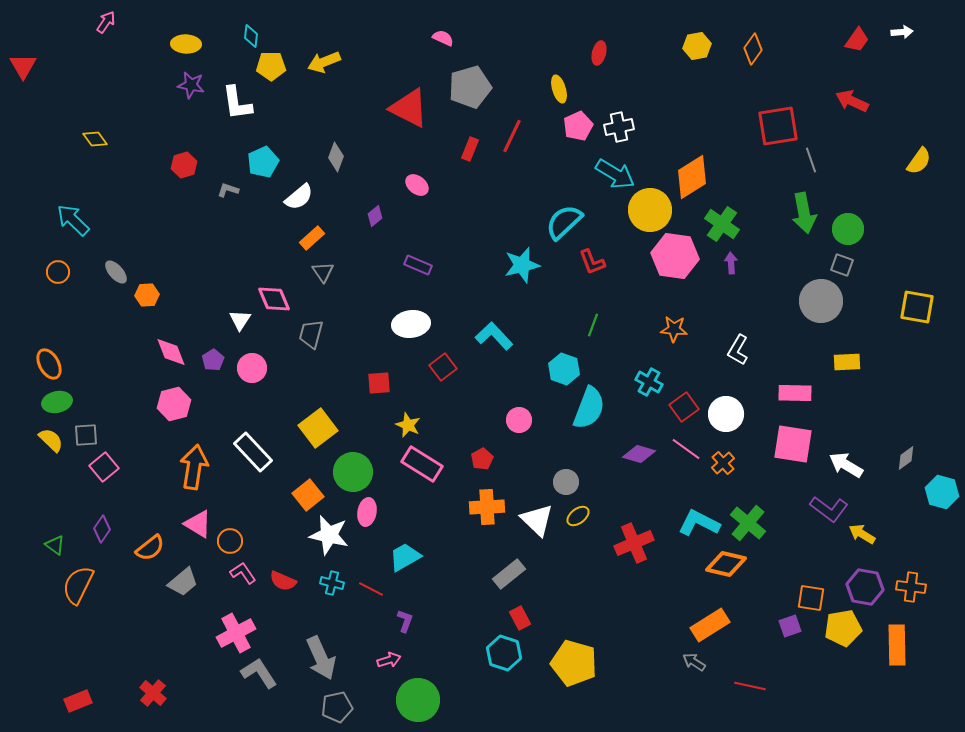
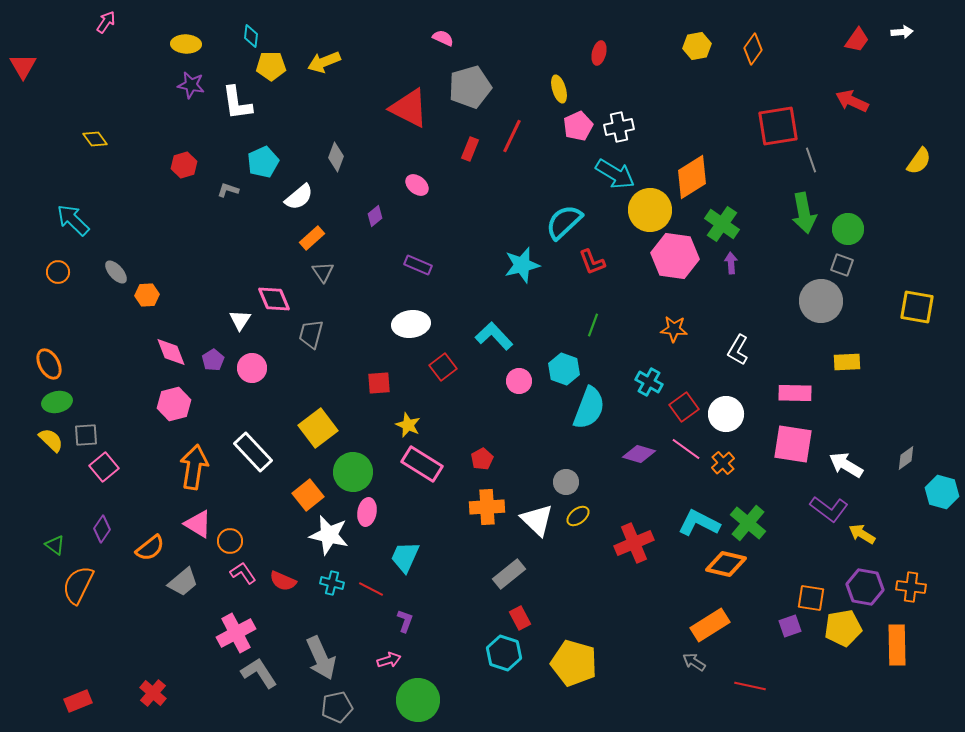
pink circle at (519, 420): moved 39 px up
cyan trapezoid at (405, 557): rotated 36 degrees counterclockwise
